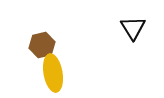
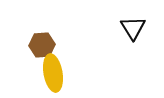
brown hexagon: rotated 10 degrees clockwise
